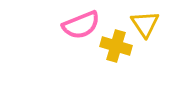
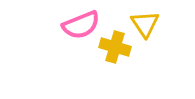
yellow cross: moved 1 px left, 1 px down
